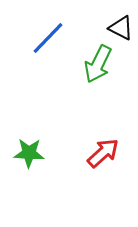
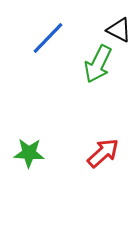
black triangle: moved 2 px left, 2 px down
